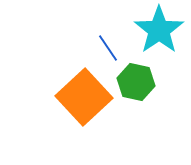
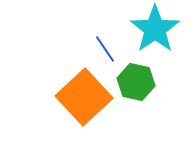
cyan star: moved 4 px left, 1 px up
blue line: moved 3 px left, 1 px down
